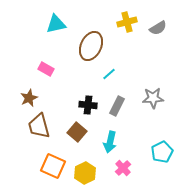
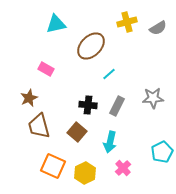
brown ellipse: rotated 20 degrees clockwise
